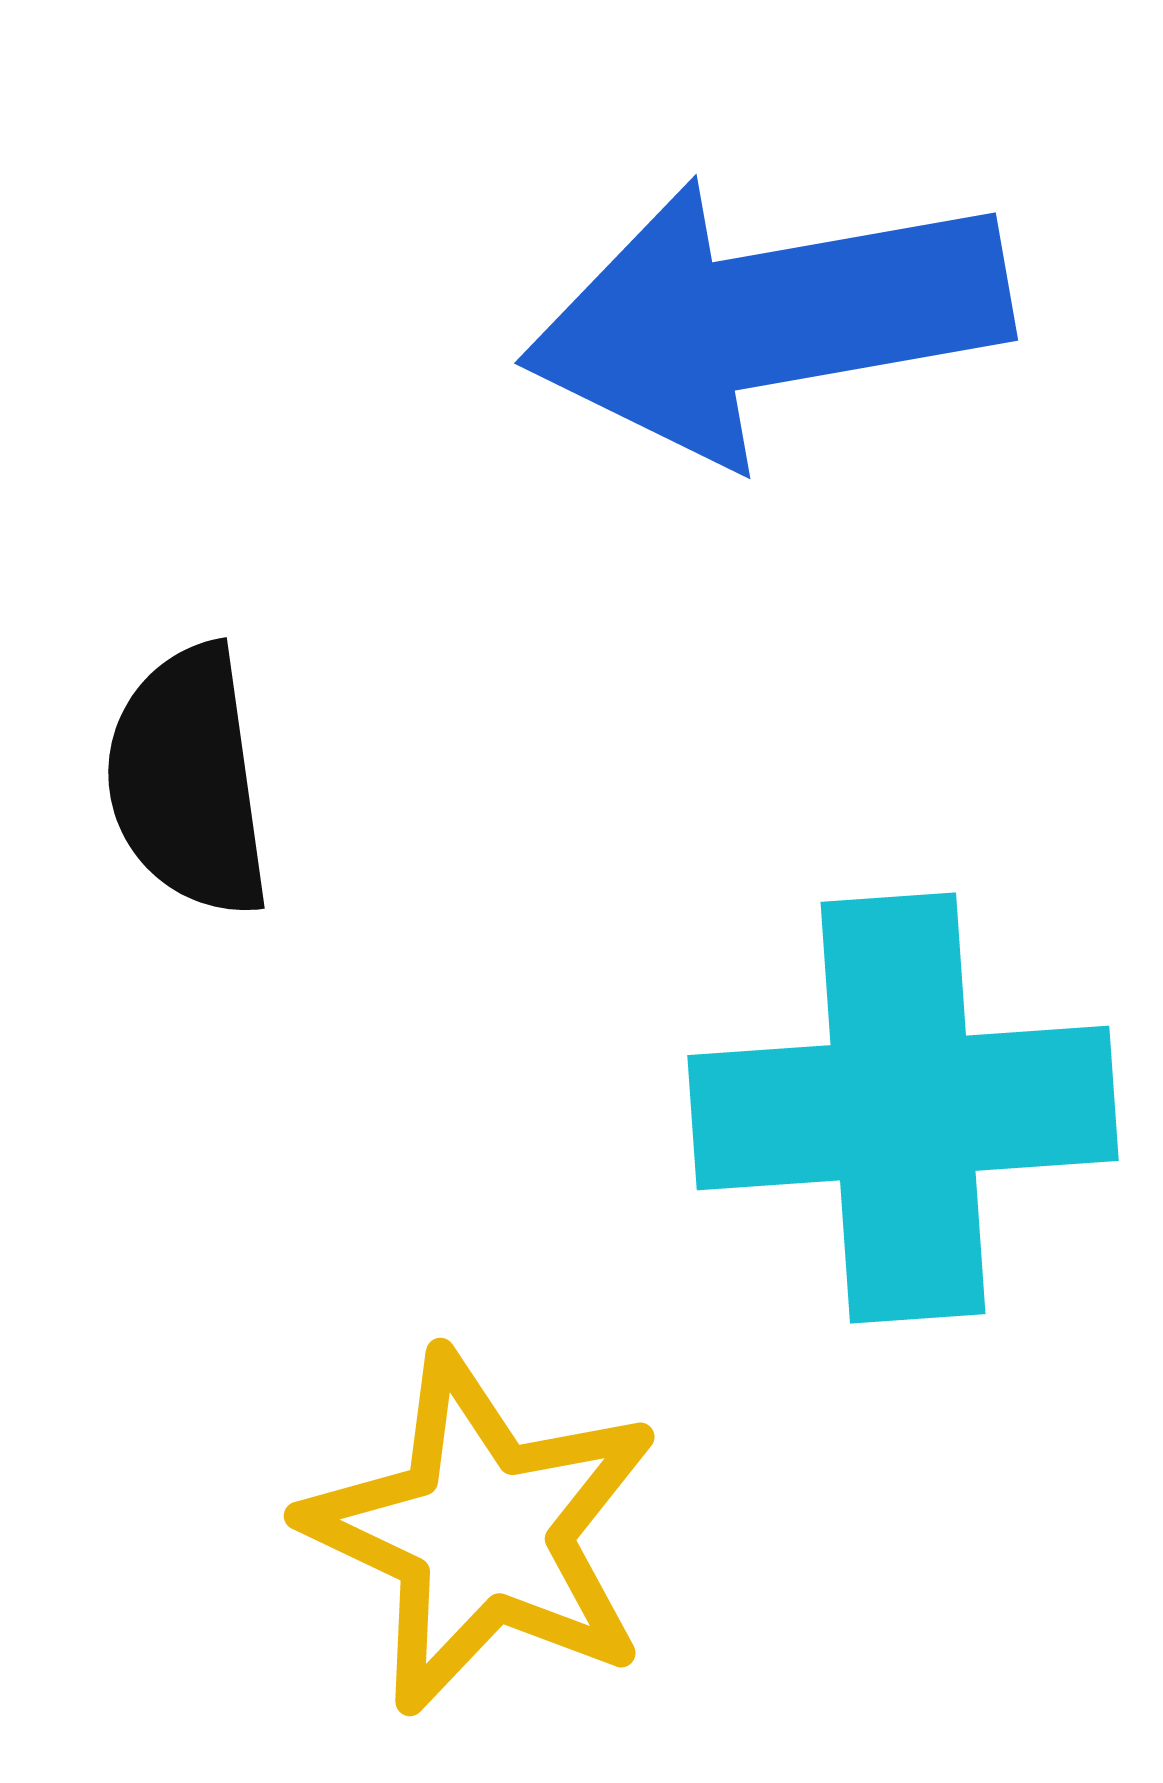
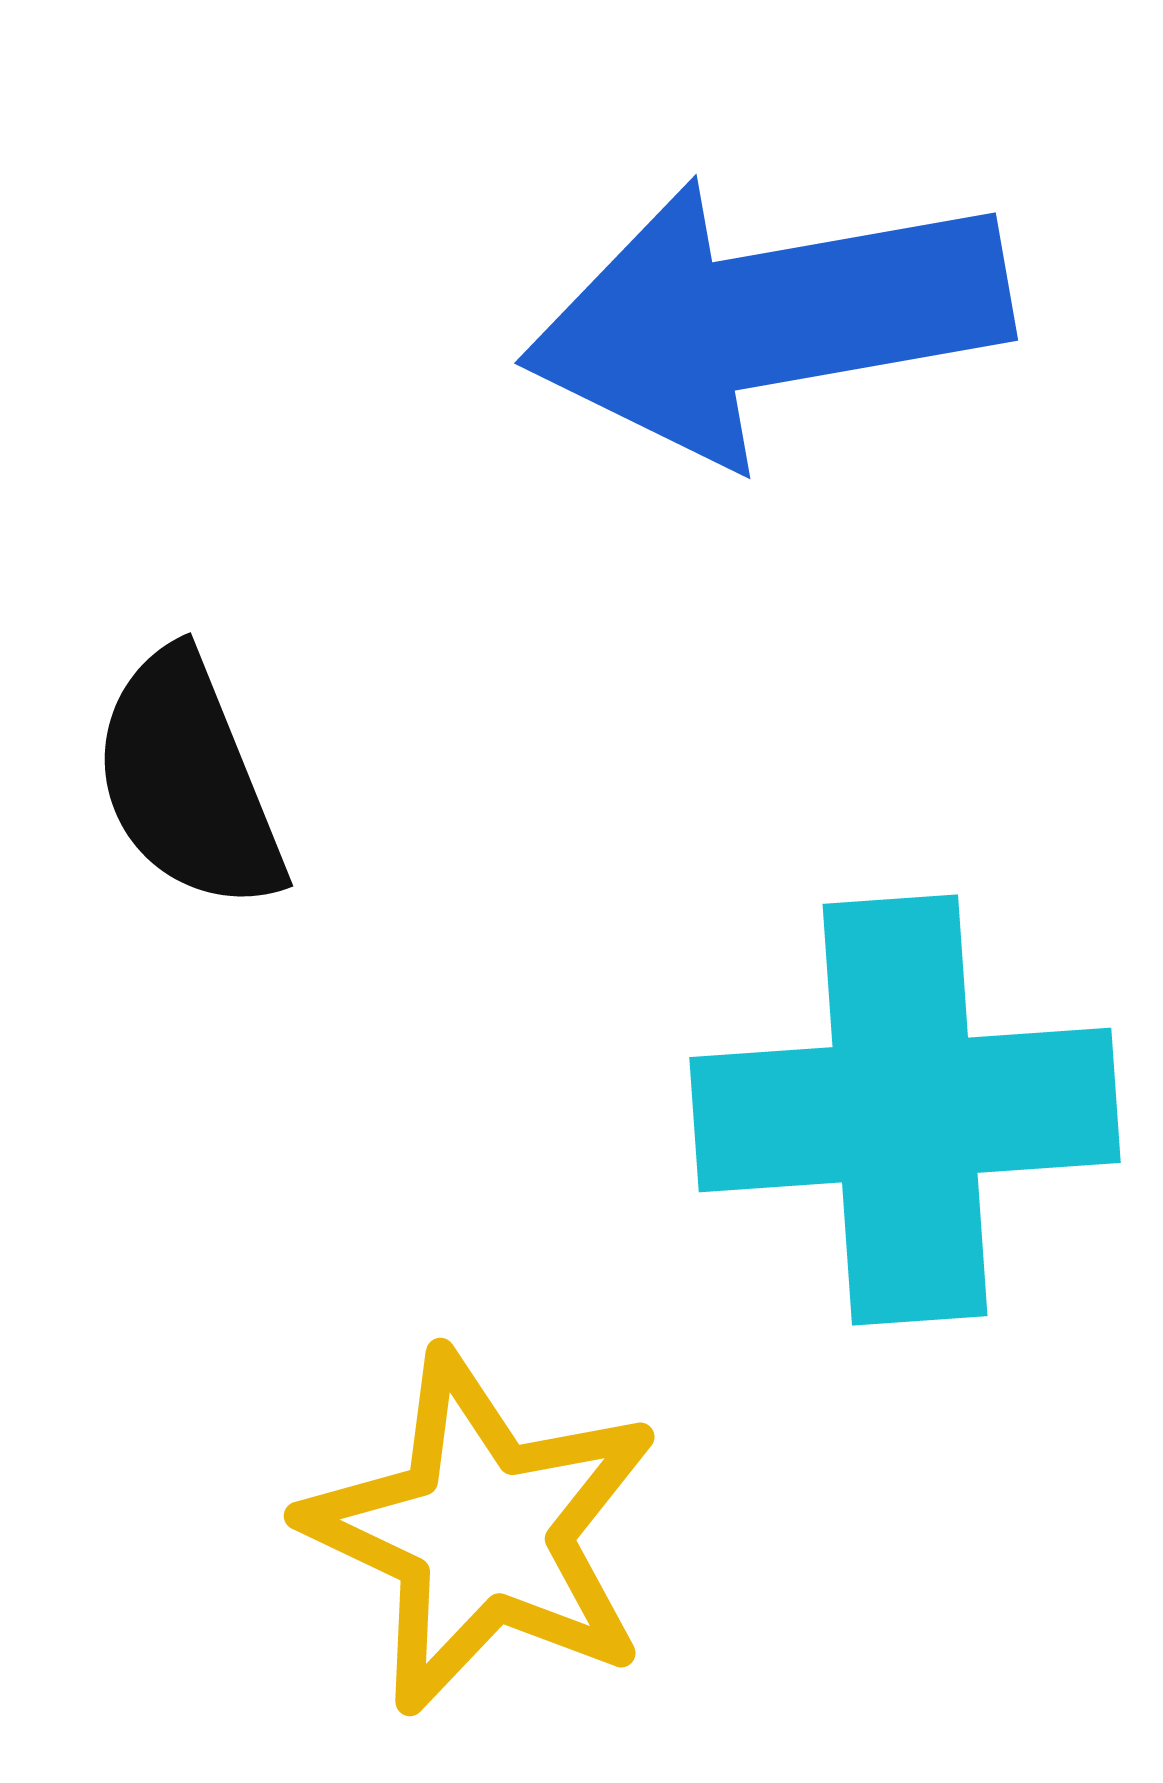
black semicircle: rotated 14 degrees counterclockwise
cyan cross: moved 2 px right, 2 px down
